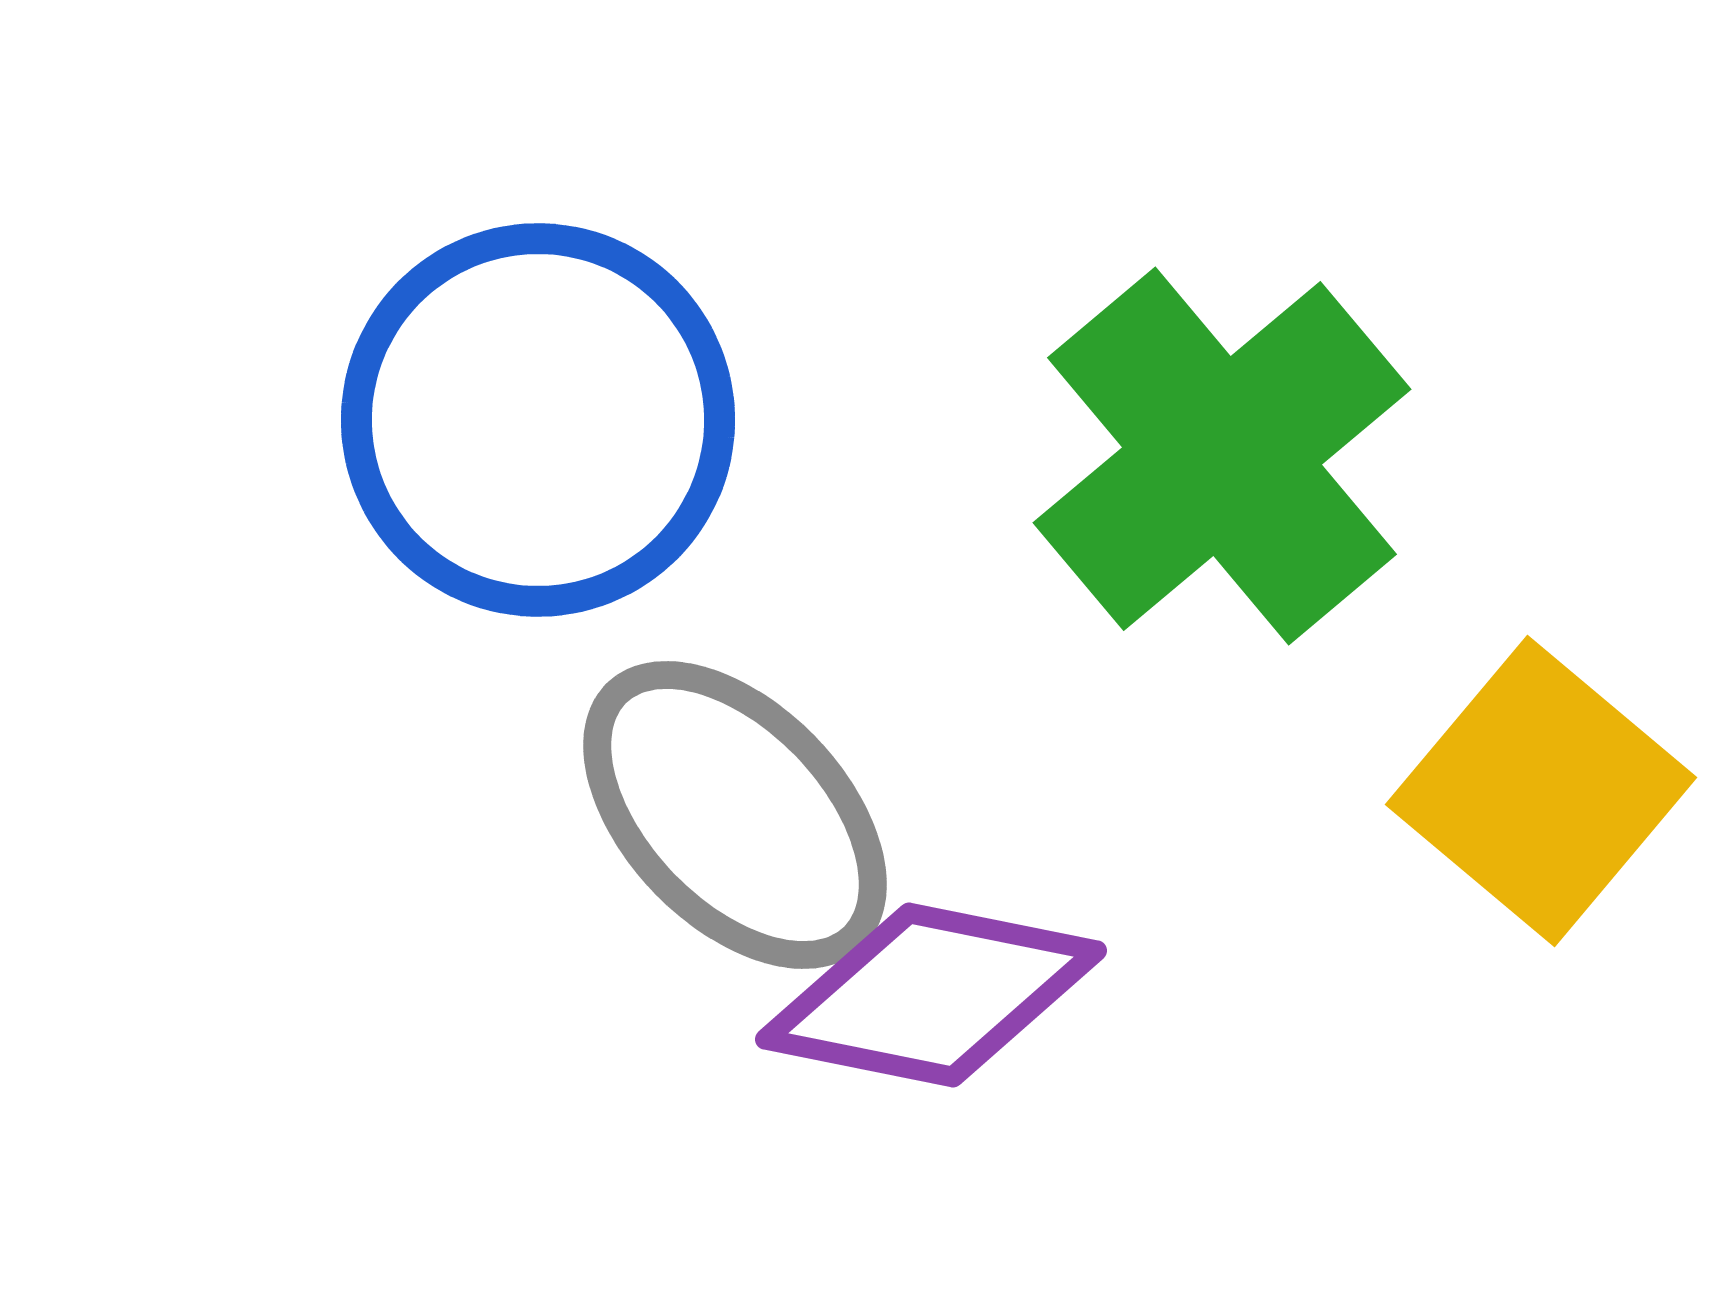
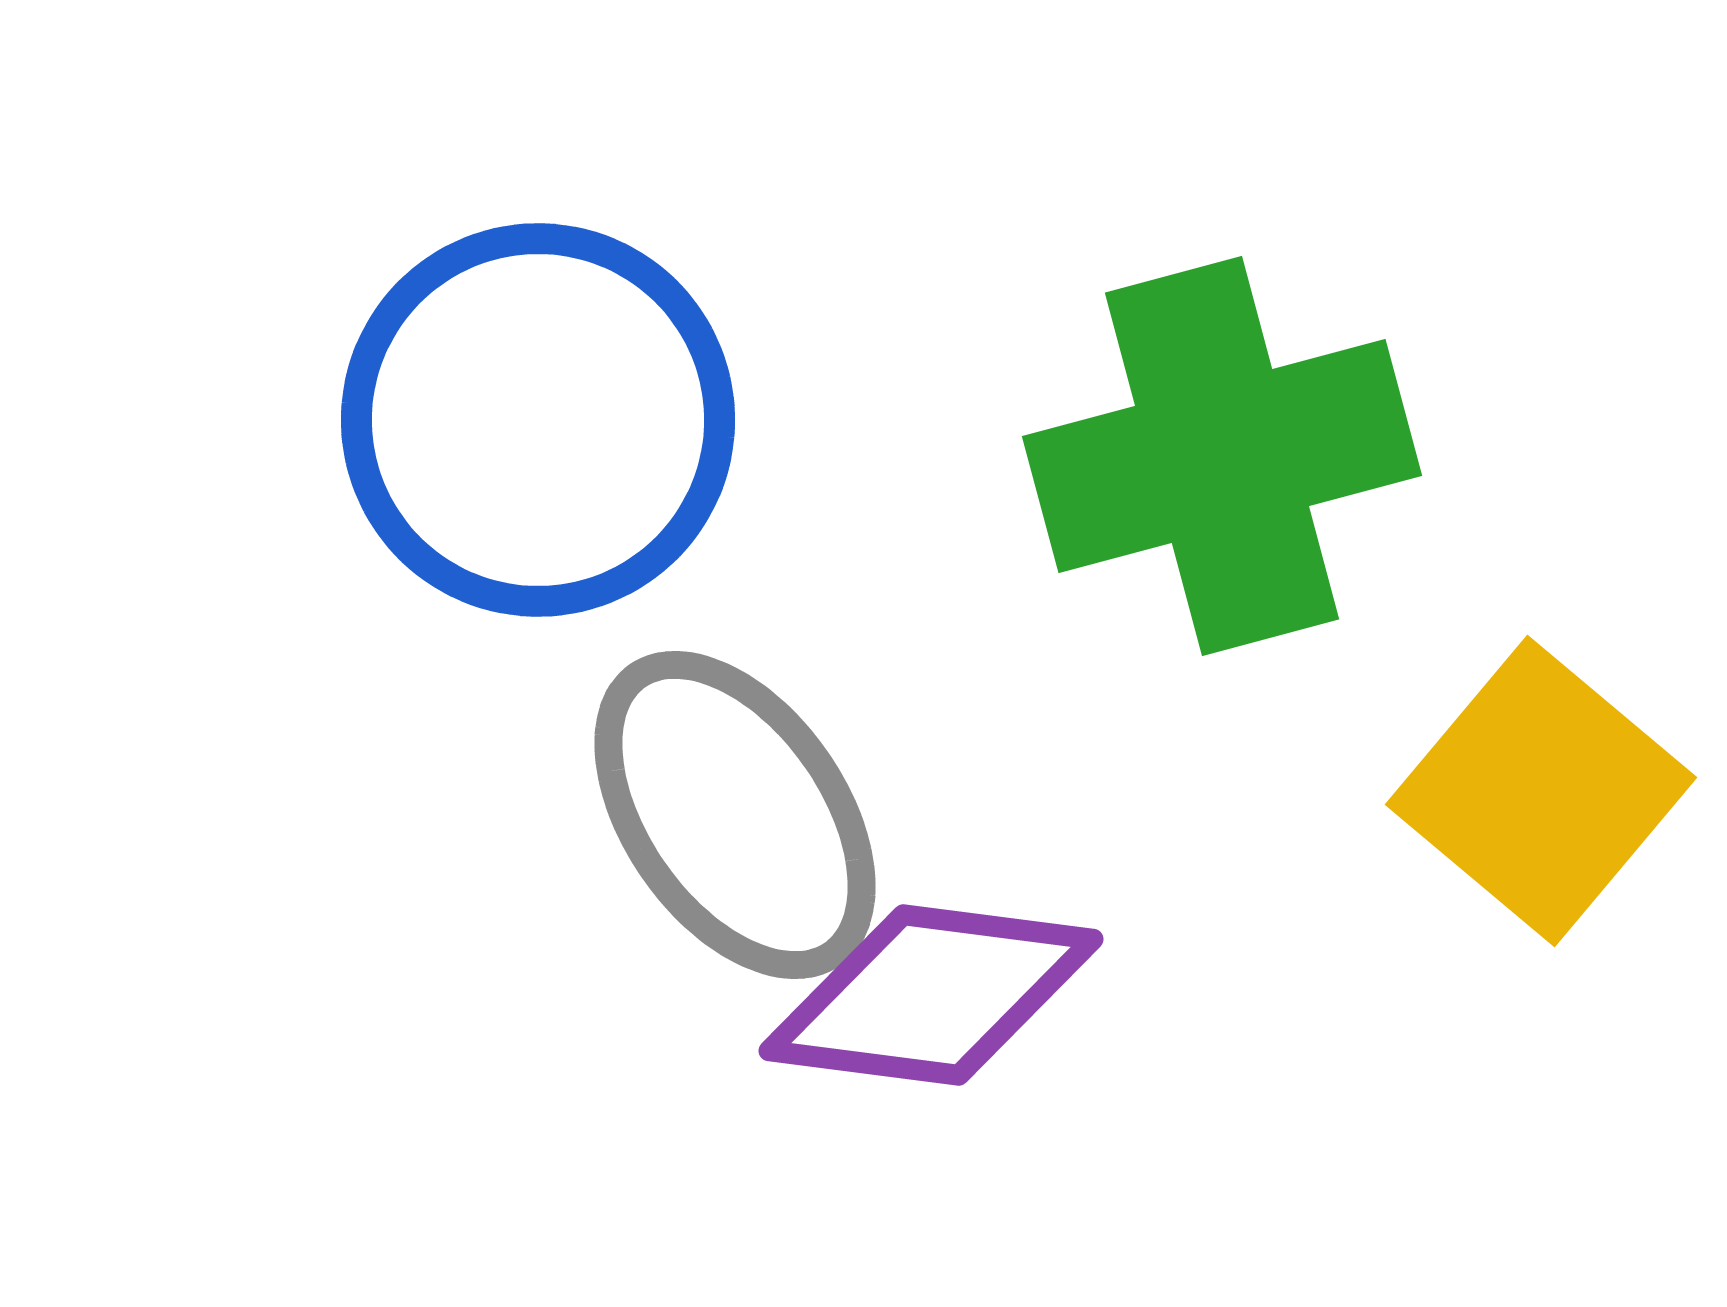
green cross: rotated 25 degrees clockwise
gray ellipse: rotated 9 degrees clockwise
purple diamond: rotated 4 degrees counterclockwise
